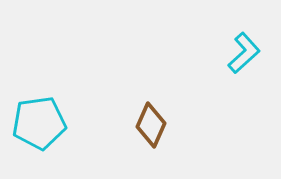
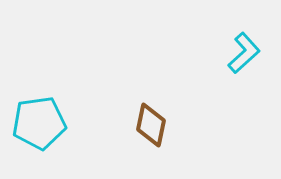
brown diamond: rotated 12 degrees counterclockwise
